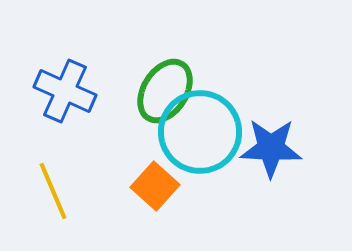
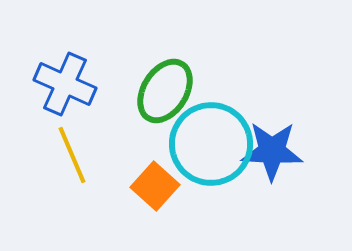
blue cross: moved 7 px up
cyan circle: moved 11 px right, 12 px down
blue star: moved 1 px right, 3 px down
yellow line: moved 19 px right, 36 px up
